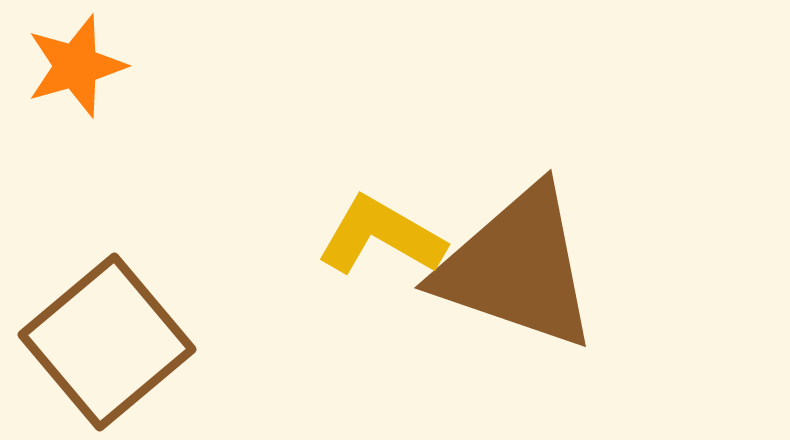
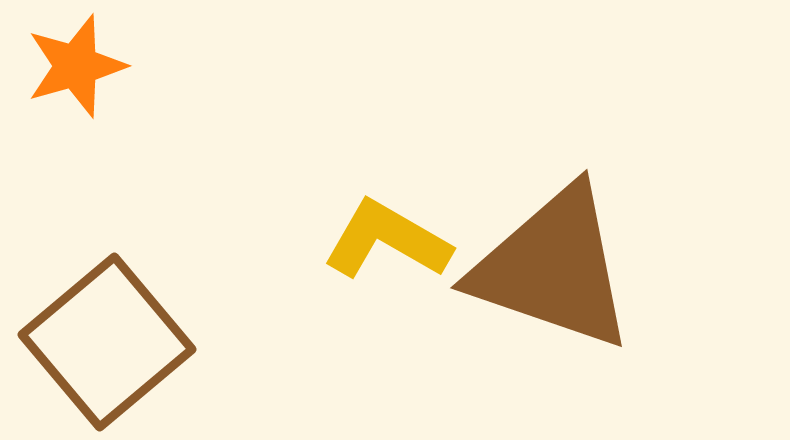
yellow L-shape: moved 6 px right, 4 px down
brown triangle: moved 36 px right
